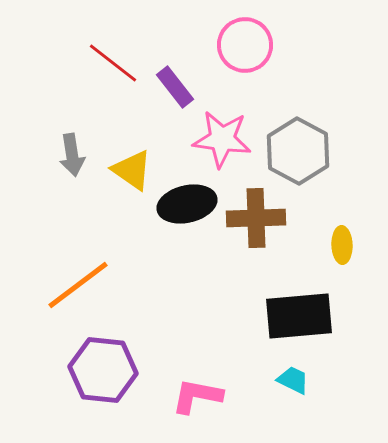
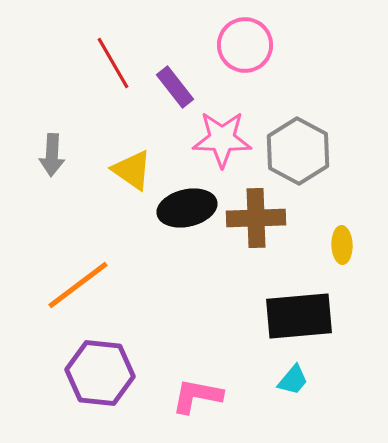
red line: rotated 22 degrees clockwise
pink star: rotated 6 degrees counterclockwise
gray arrow: moved 20 px left; rotated 12 degrees clockwise
black ellipse: moved 4 px down
purple hexagon: moved 3 px left, 3 px down
cyan trapezoid: rotated 104 degrees clockwise
